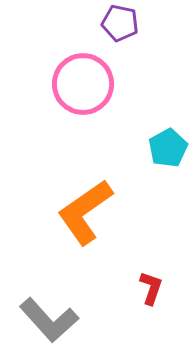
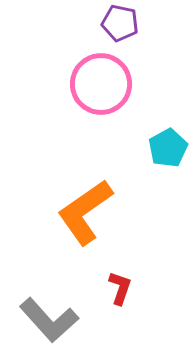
pink circle: moved 18 px right
red L-shape: moved 31 px left
